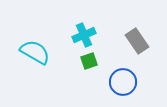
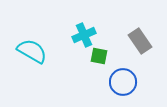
gray rectangle: moved 3 px right
cyan semicircle: moved 3 px left, 1 px up
green square: moved 10 px right, 5 px up; rotated 30 degrees clockwise
